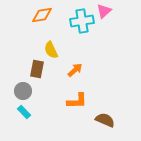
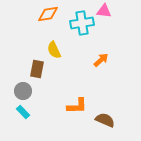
pink triangle: rotated 49 degrees clockwise
orange diamond: moved 6 px right, 1 px up
cyan cross: moved 2 px down
yellow semicircle: moved 3 px right
orange arrow: moved 26 px right, 10 px up
orange L-shape: moved 5 px down
cyan rectangle: moved 1 px left
